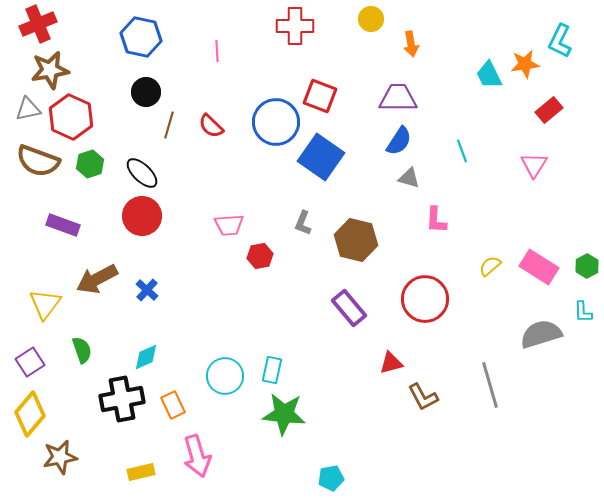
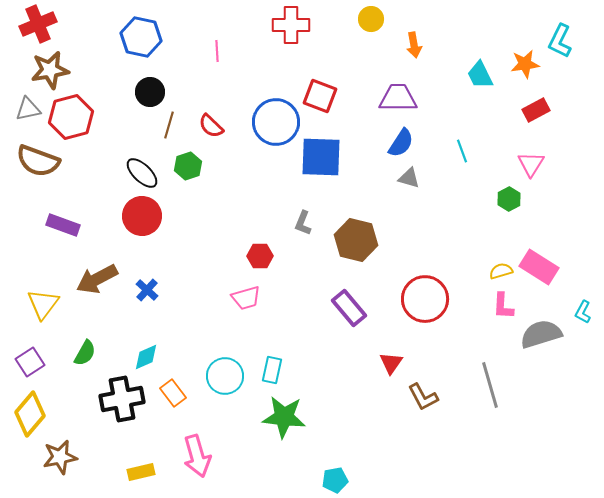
red cross at (295, 26): moved 4 px left, 1 px up
orange arrow at (411, 44): moved 3 px right, 1 px down
cyan trapezoid at (489, 75): moved 9 px left
black circle at (146, 92): moved 4 px right
red rectangle at (549, 110): moved 13 px left; rotated 12 degrees clockwise
red hexagon at (71, 117): rotated 21 degrees clockwise
blue semicircle at (399, 141): moved 2 px right, 2 px down
blue square at (321, 157): rotated 33 degrees counterclockwise
green hexagon at (90, 164): moved 98 px right, 2 px down
pink triangle at (534, 165): moved 3 px left, 1 px up
pink L-shape at (436, 220): moved 67 px right, 86 px down
pink trapezoid at (229, 225): moved 17 px right, 73 px down; rotated 12 degrees counterclockwise
red hexagon at (260, 256): rotated 10 degrees clockwise
yellow semicircle at (490, 266): moved 11 px right, 5 px down; rotated 25 degrees clockwise
green hexagon at (587, 266): moved 78 px left, 67 px up
yellow triangle at (45, 304): moved 2 px left
cyan L-shape at (583, 312): rotated 30 degrees clockwise
green semicircle at (82, 350): moved 3 px right, 3 px down; rotated 48 degrees clockwise
red triangle at (391, 363): rotated 40 degrees counterclockwise
orange rectangle at (173, 405): moved 12 px up; rotated 12 degrees counterclockwise
green star at (284, 414): moved 3 px down
cyan pentagon at (331, 478): moved 4 px right, 2 px down
